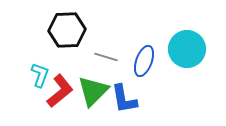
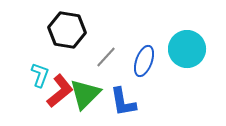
black hexagon: rotated 12 degrees clockwise
gray line: rotated 65 degrees counterclockwise
green triangle: moved 8 px left, 3 px down
blue L-shape: moved 1 px left, 3 px down
